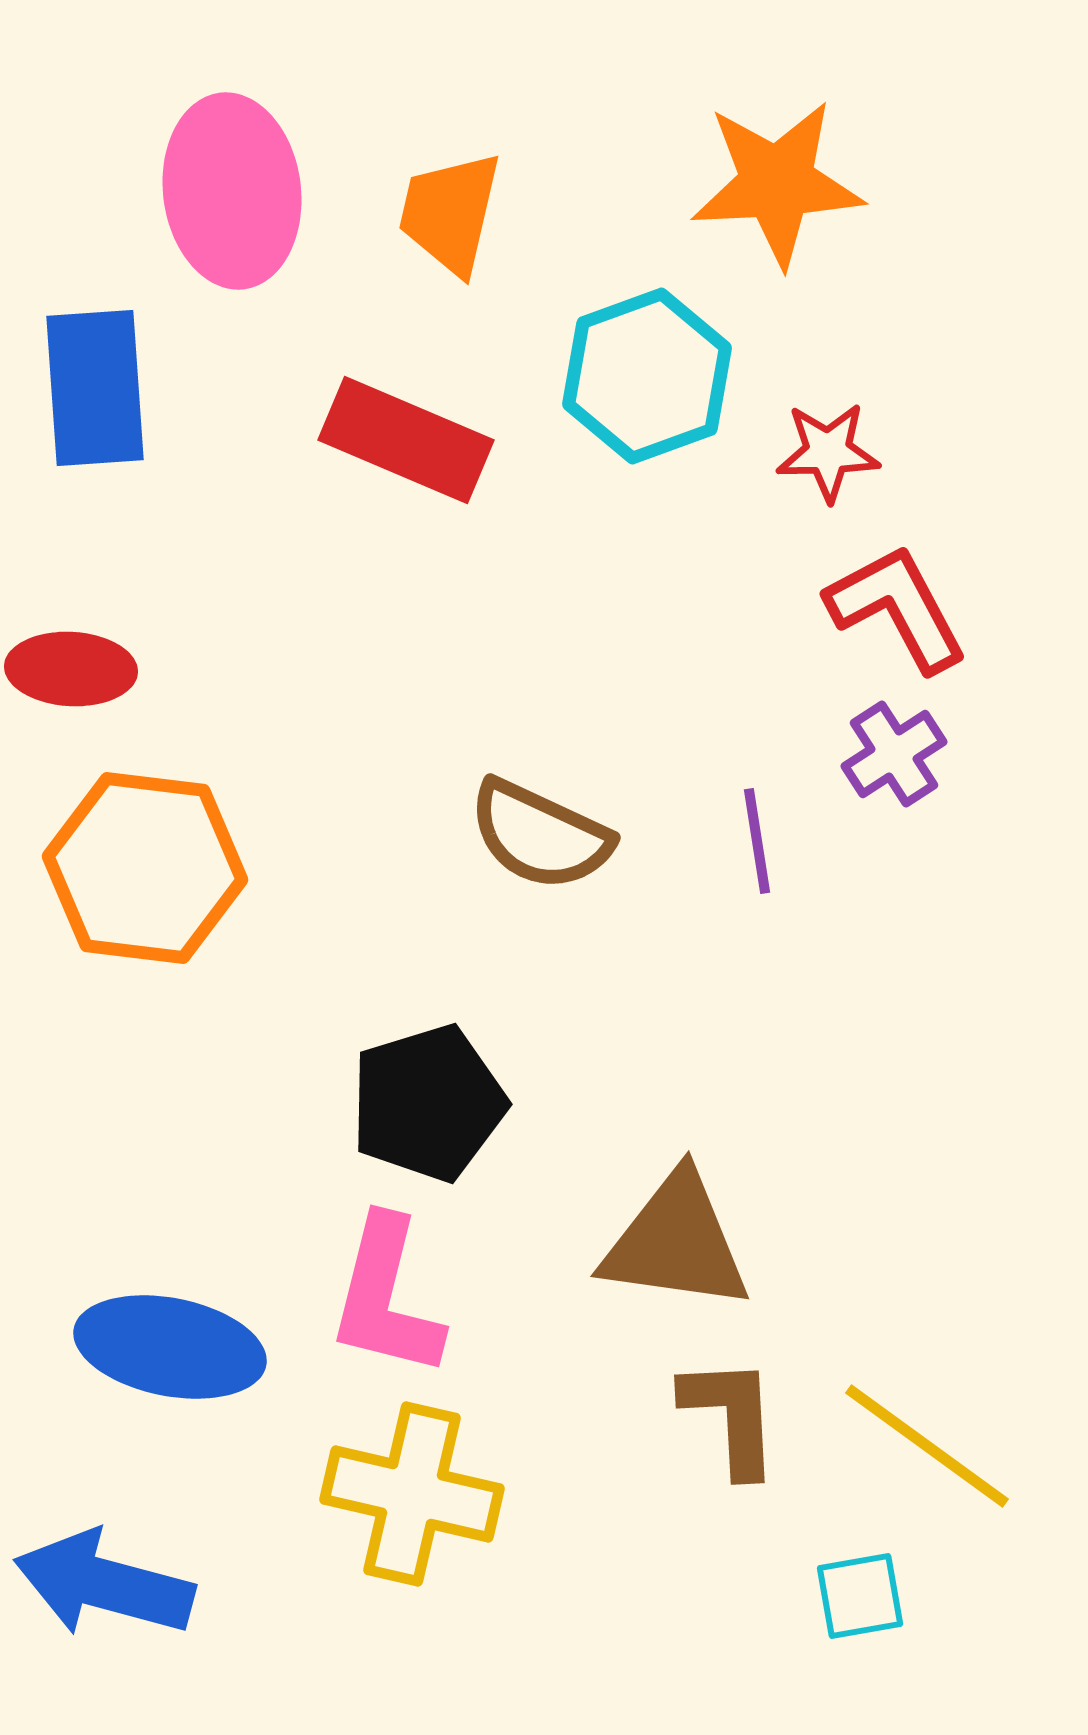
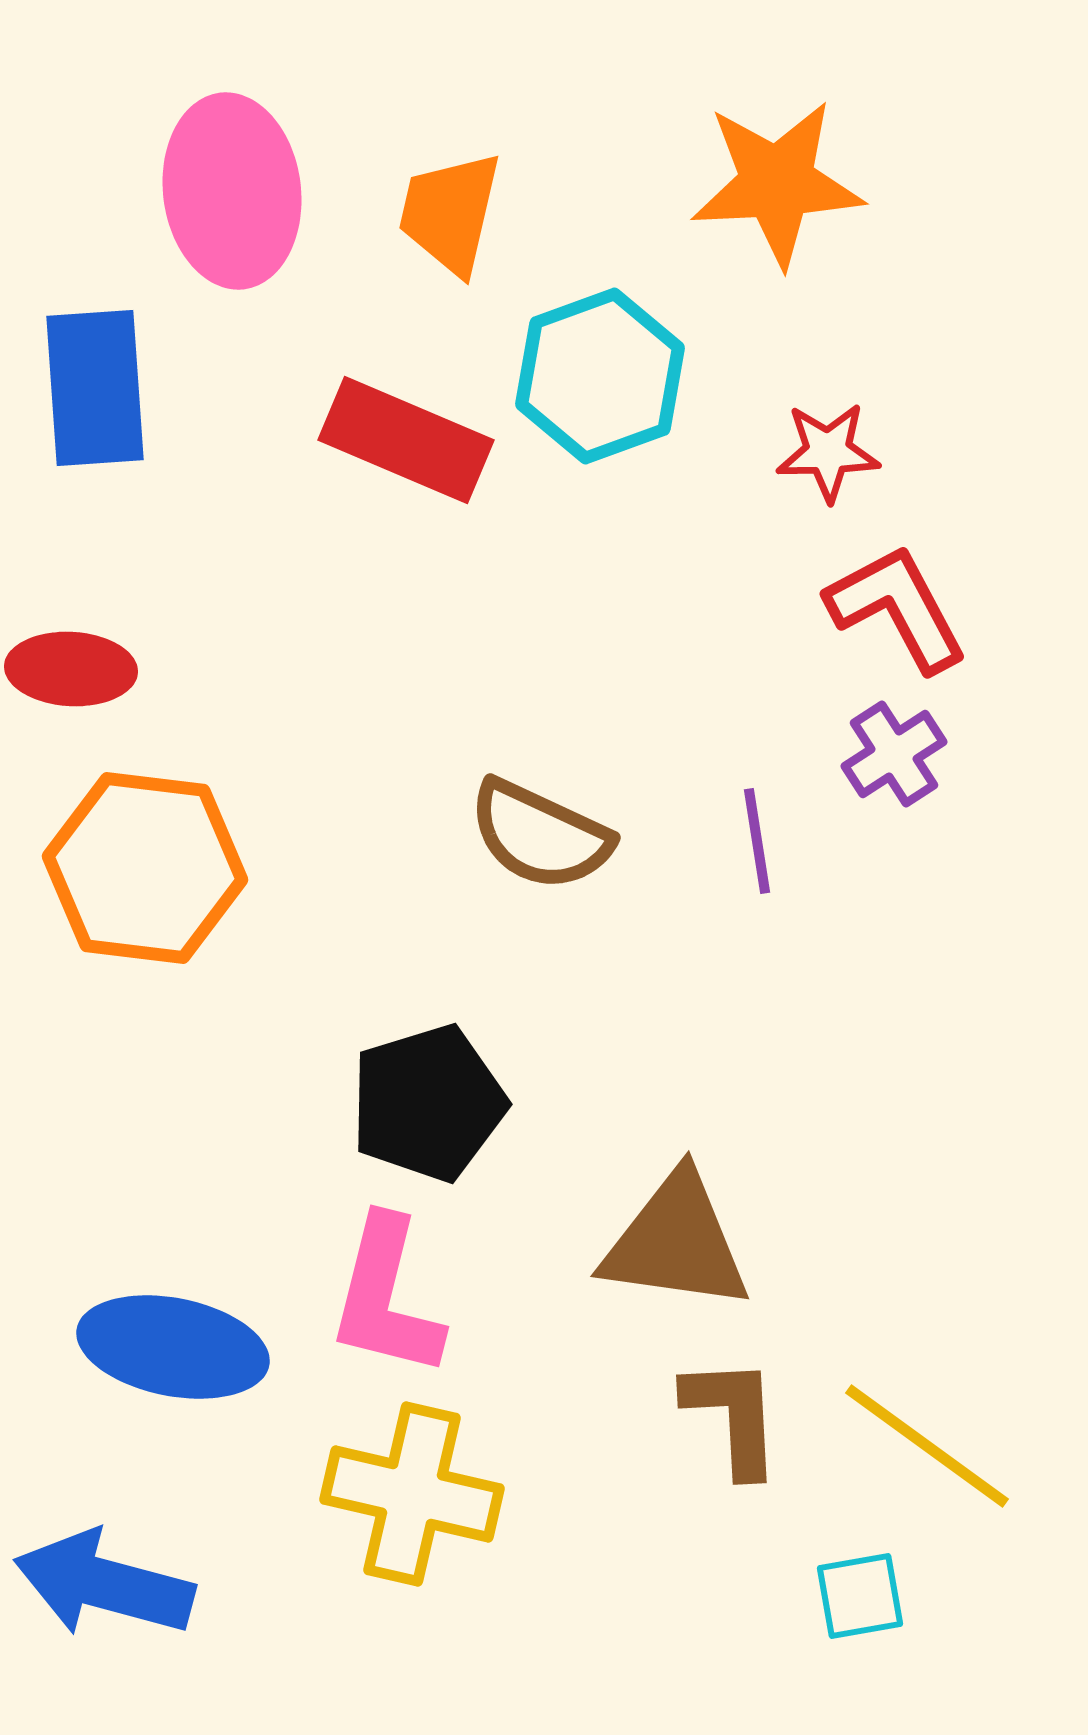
cyan hexagon: moved 47 px left
blue ellipse: moved 3 px right
brown L-shape: moved 2 px right
